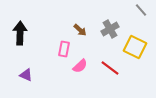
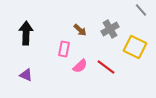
black arrow: moved 6 px right
red line: moved 4 px left, 1 px up
